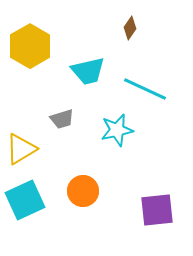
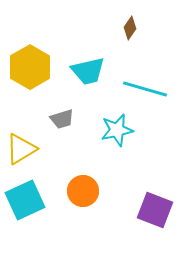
yellow hexagon: moved 21 px down
cyan line: rotated 9 degrees counterclockwise
purple square: moved 2 px left; rotated 27 degrees clockwise
